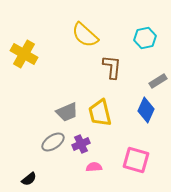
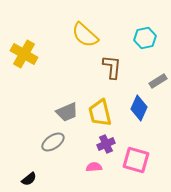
blue diamond: moved 7 px left, 2 px up
purple cross: moved 25 px right
